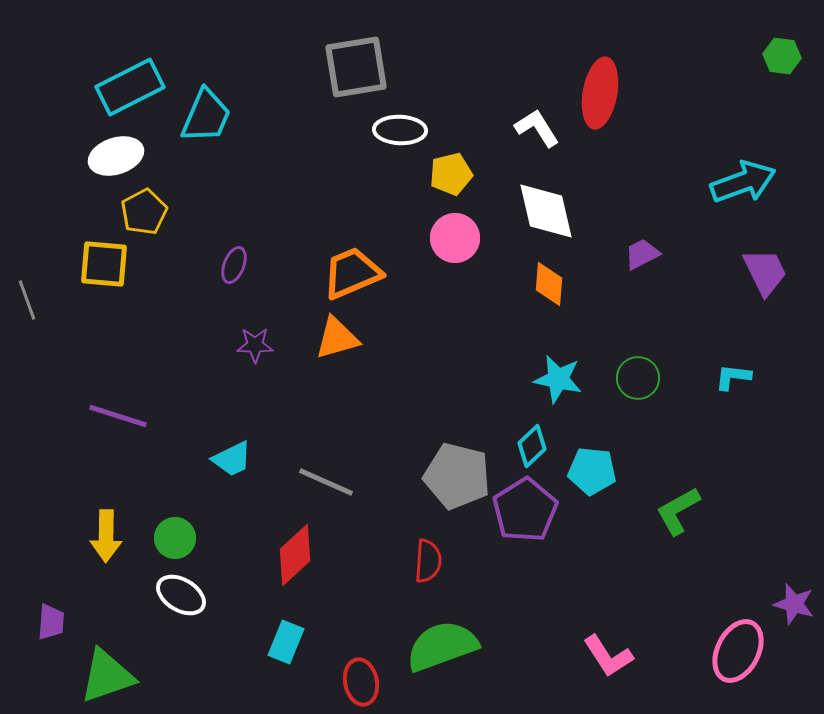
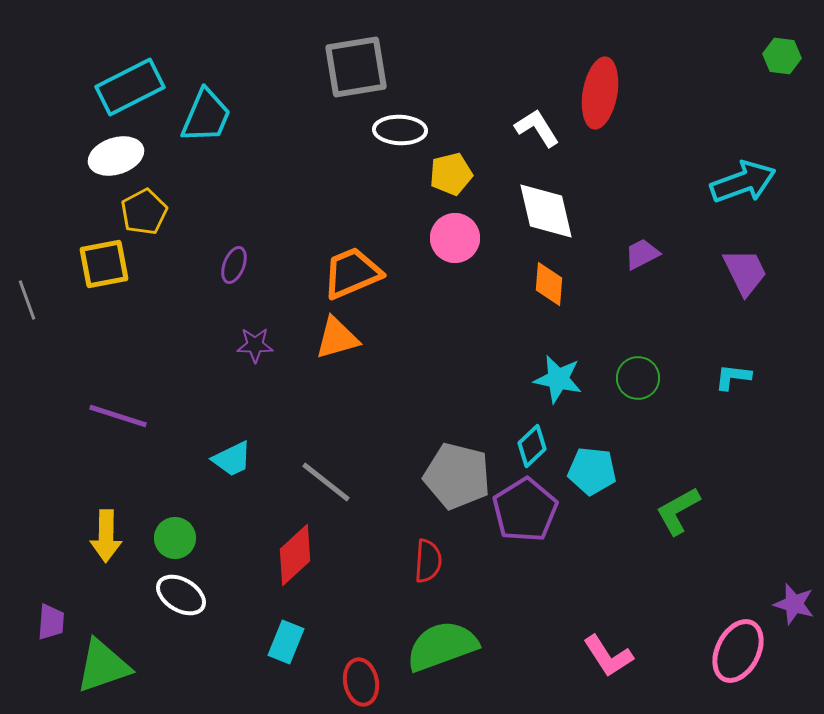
yellow square at (104, 264): rotated 16 degrees counterclockwise
purple trapezoid at (765, 272): moved 20 px left
gray line at (326, 482): rotated 14 degrees clockwise
green triangle at (107, 676): moved 4 px left, 10 px up
